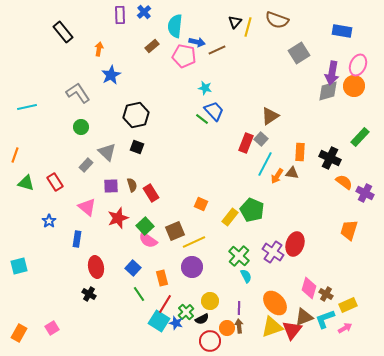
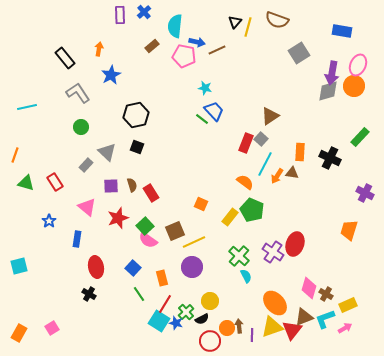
black rectangle at (63, 32): moved 2 px right, 26 px down
orange semicircle at (344, 182): moved 99 px left
purple line at (239, 308): moved 13 px right, 27 px down
